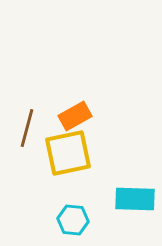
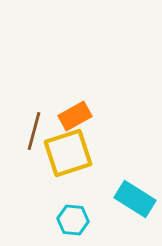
brown line: moved 7 px right, 3 px down
yellow square: rotated 6 degrees counterclockwise
cyan rectangle: rotated 30 degrees clockwise
